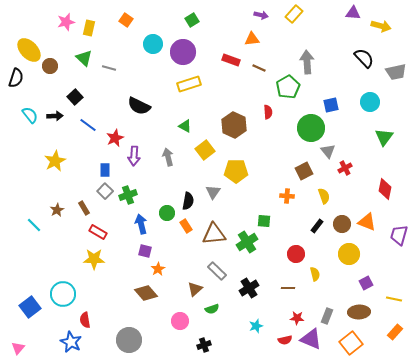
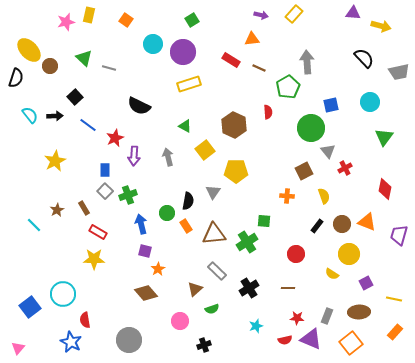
yellow rectangle at (89, 28): moved 13 px up
red rectangle at (231, 60): rotated 12 degrees clockwise
gray trapezoid at (396, 72): moved 3 px right
yellow semicircle at (315, 274): moved 17 px right; rotated 136 degrees clockwise
